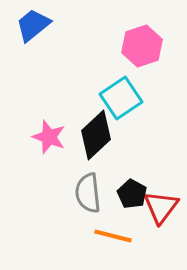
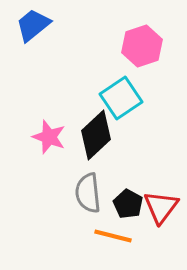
black pentagon: moved 4 px left, 10 px down
